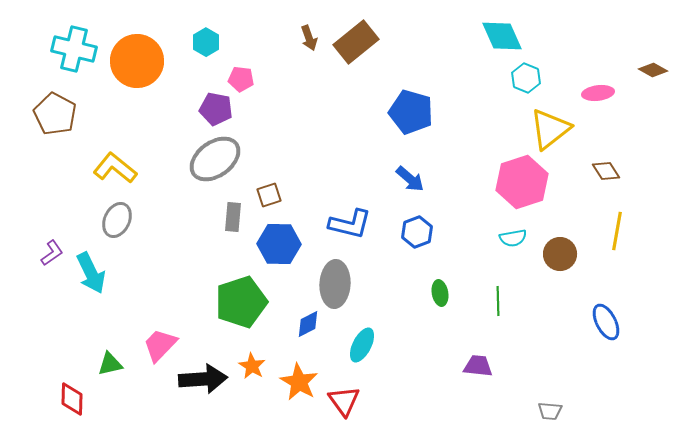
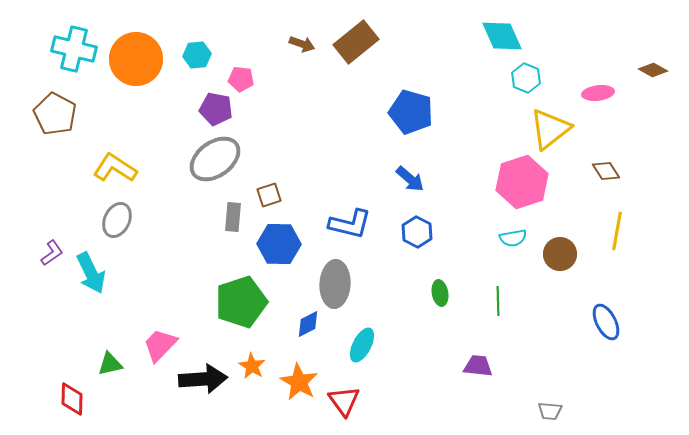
brown arrow at (309, 38): moved 7 px left, 6 px down; rotated 50 degrees counterclockwise
cyan hexagon at (206, 42): moved 9 px left, 13 px down; rotated 24 degrees clockwise
orange circle at (137, 61): moved 1 px left, 2 px up
yellow L-shape at (115, 168): rotated 6 degrees counterclockwise
blue hexagon at (417, 232): rotated 12 degrees counterclockwise
